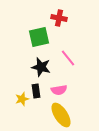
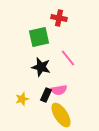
black rectangle: moved 10 px right, 4 px down; rotated 32 degrees clockwise
